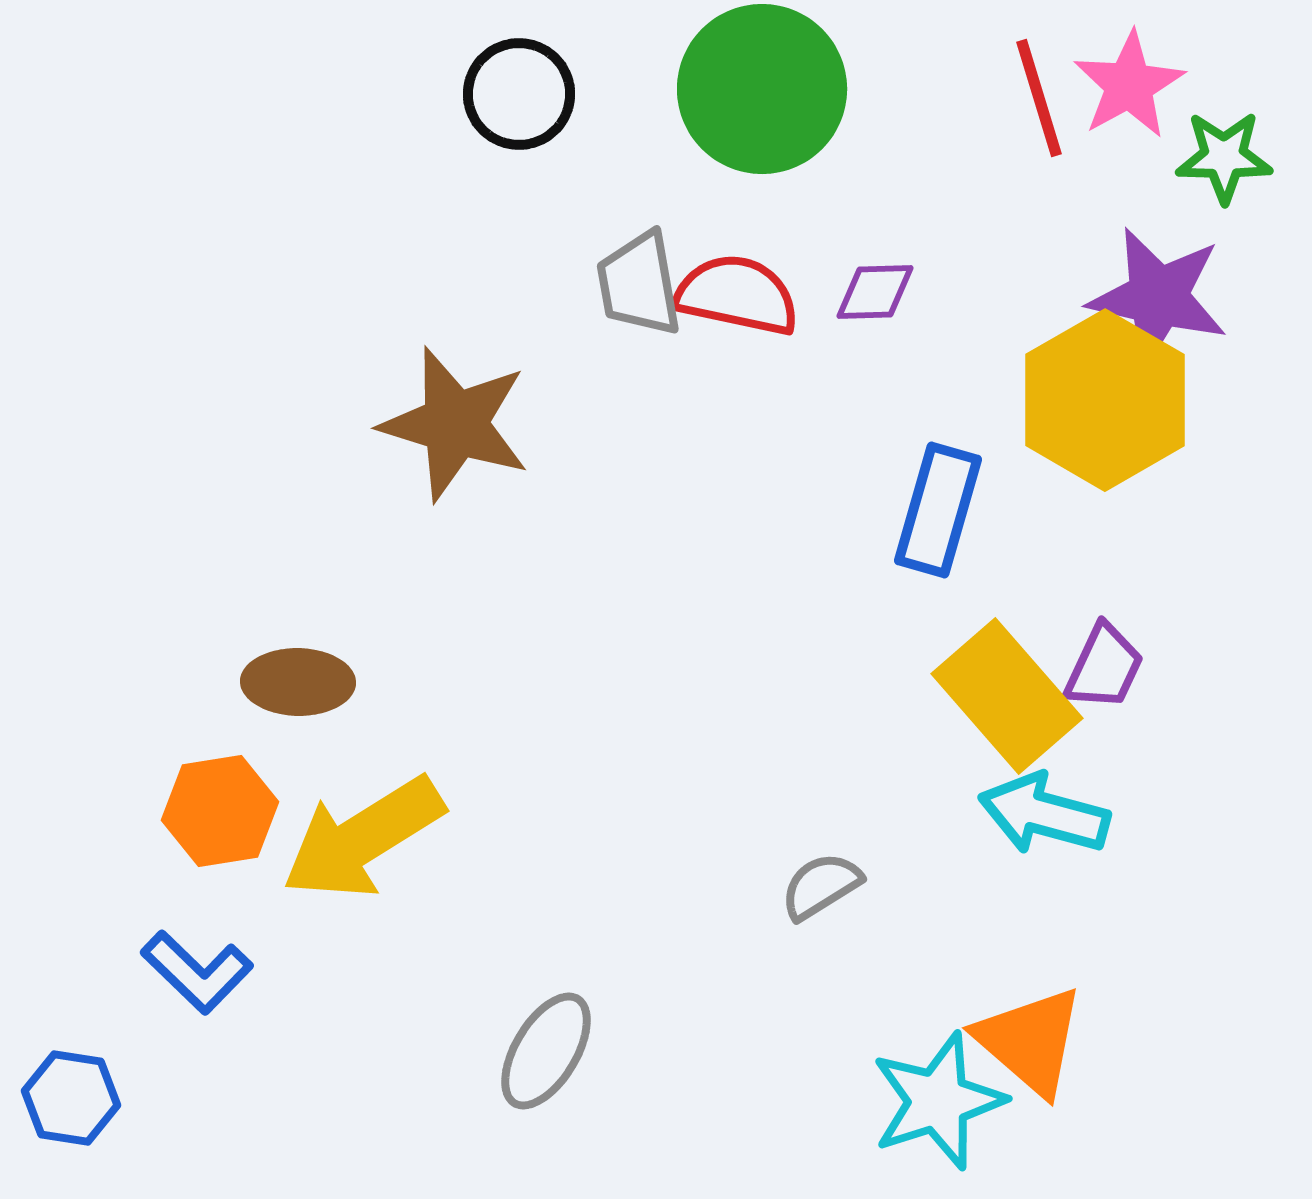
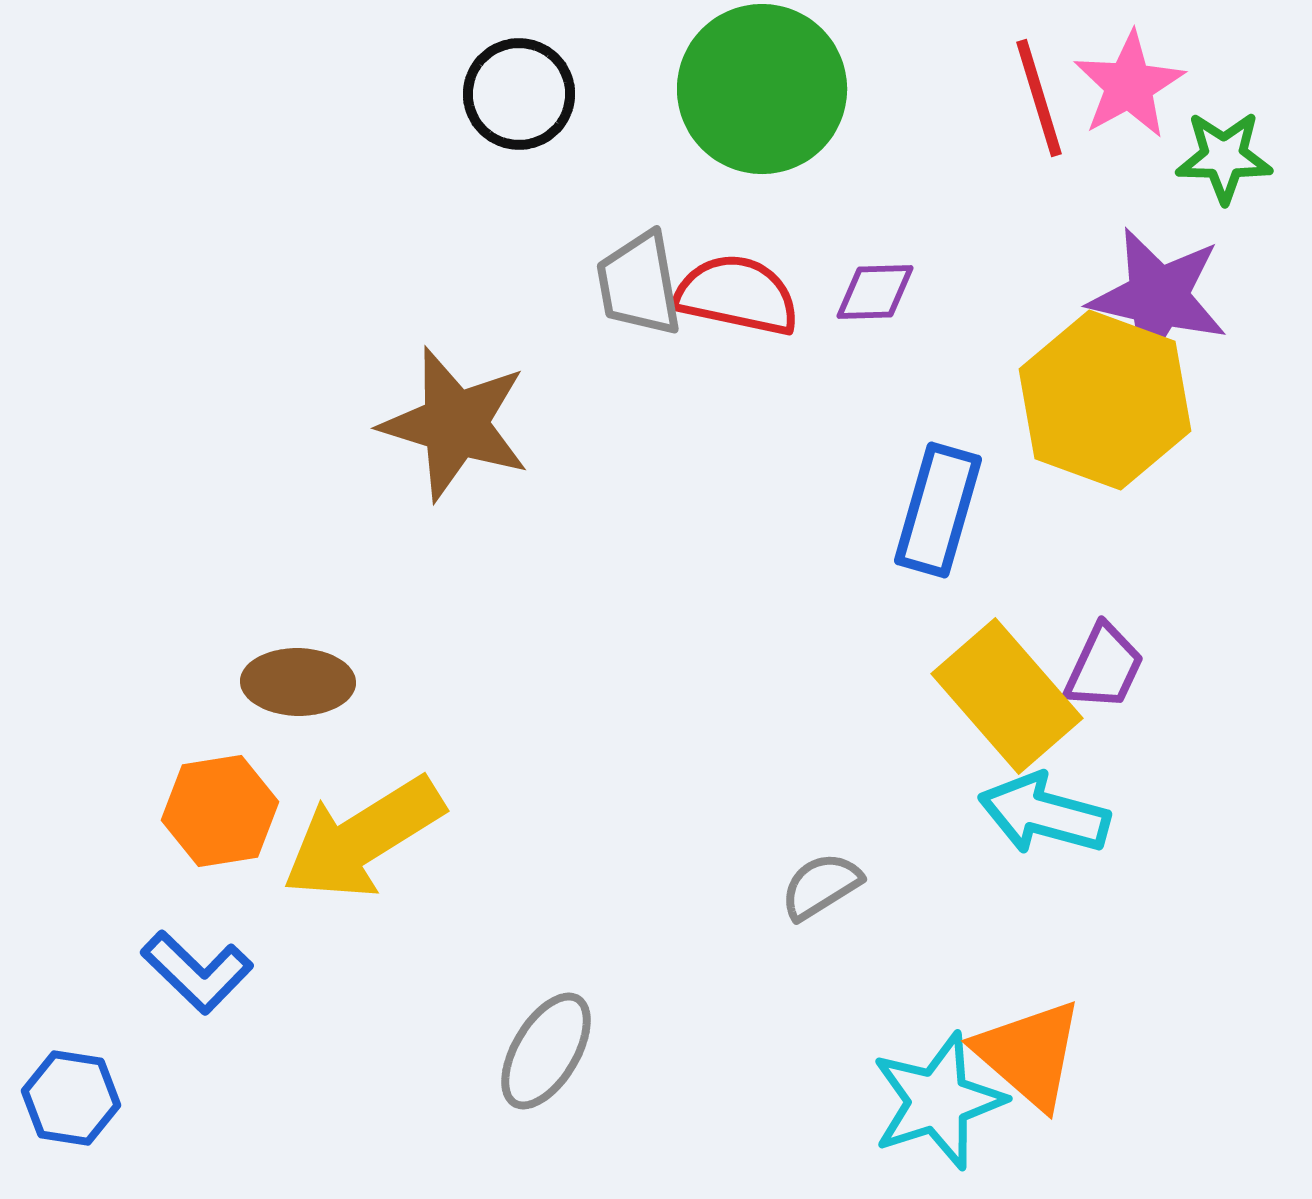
yellow hexagon: rotated 10 degrees counterclockwise
orange triangle: moved 1 px left, 13 px down
